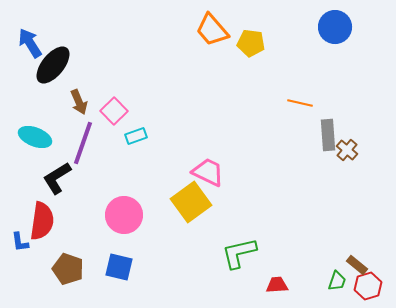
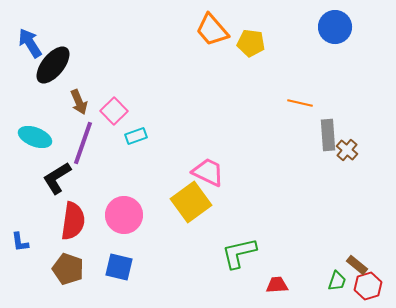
red semicircle: moved 31 px right
